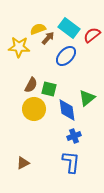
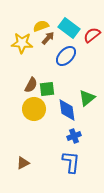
yellow semicircle: moved 3 px right, 3 px up
yellow star: moved 3 px right, 4 px up
green square: moved 2 px left; rotated 21 degrees counterclockwise
